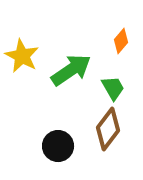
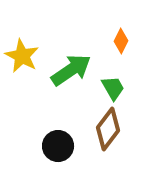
orange diamond: rotated 15 degrees counterclockwise
